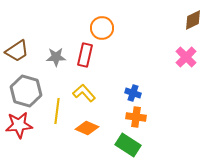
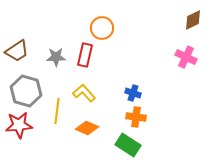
pink cross: rotated 20 degrees counterclockwise
